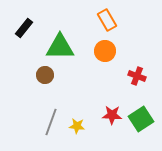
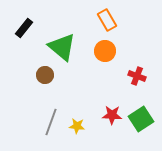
green triangle: moved 2 px right; rotated 40 degrees clockwise
